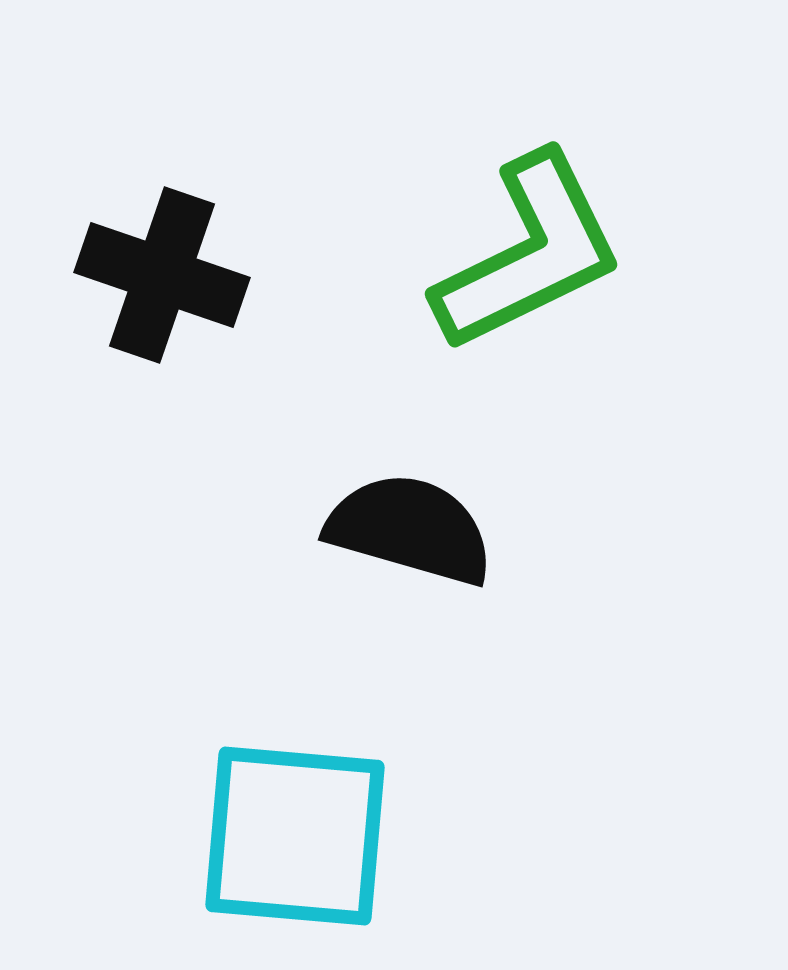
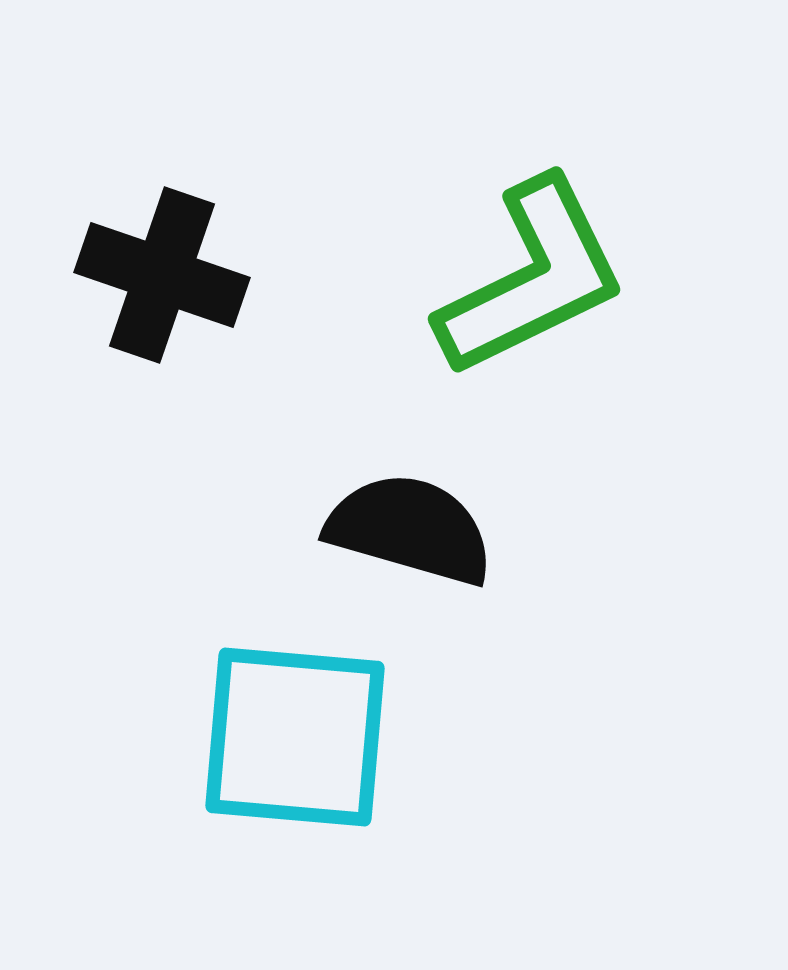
green L-shape: moved 3 px right, 25 px down
cyan square: moved 99 px up
